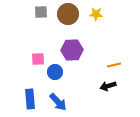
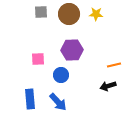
brown circle: moved 1 px right
blue circle: moved 6 px right, 3 px down
